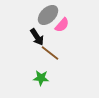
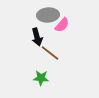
gray ellipse: rotated 40 degrees clockwise
black arrow: rotated 18 degrees clockwise
